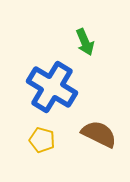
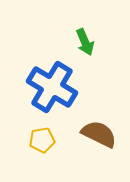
yellow pentagon: rotated 25 degrees counterclockwise
